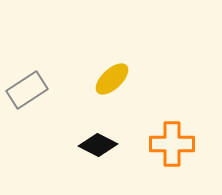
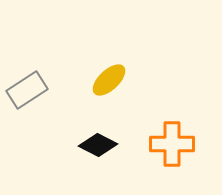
yellow ellipse: moved 3 px left, 1 px down
